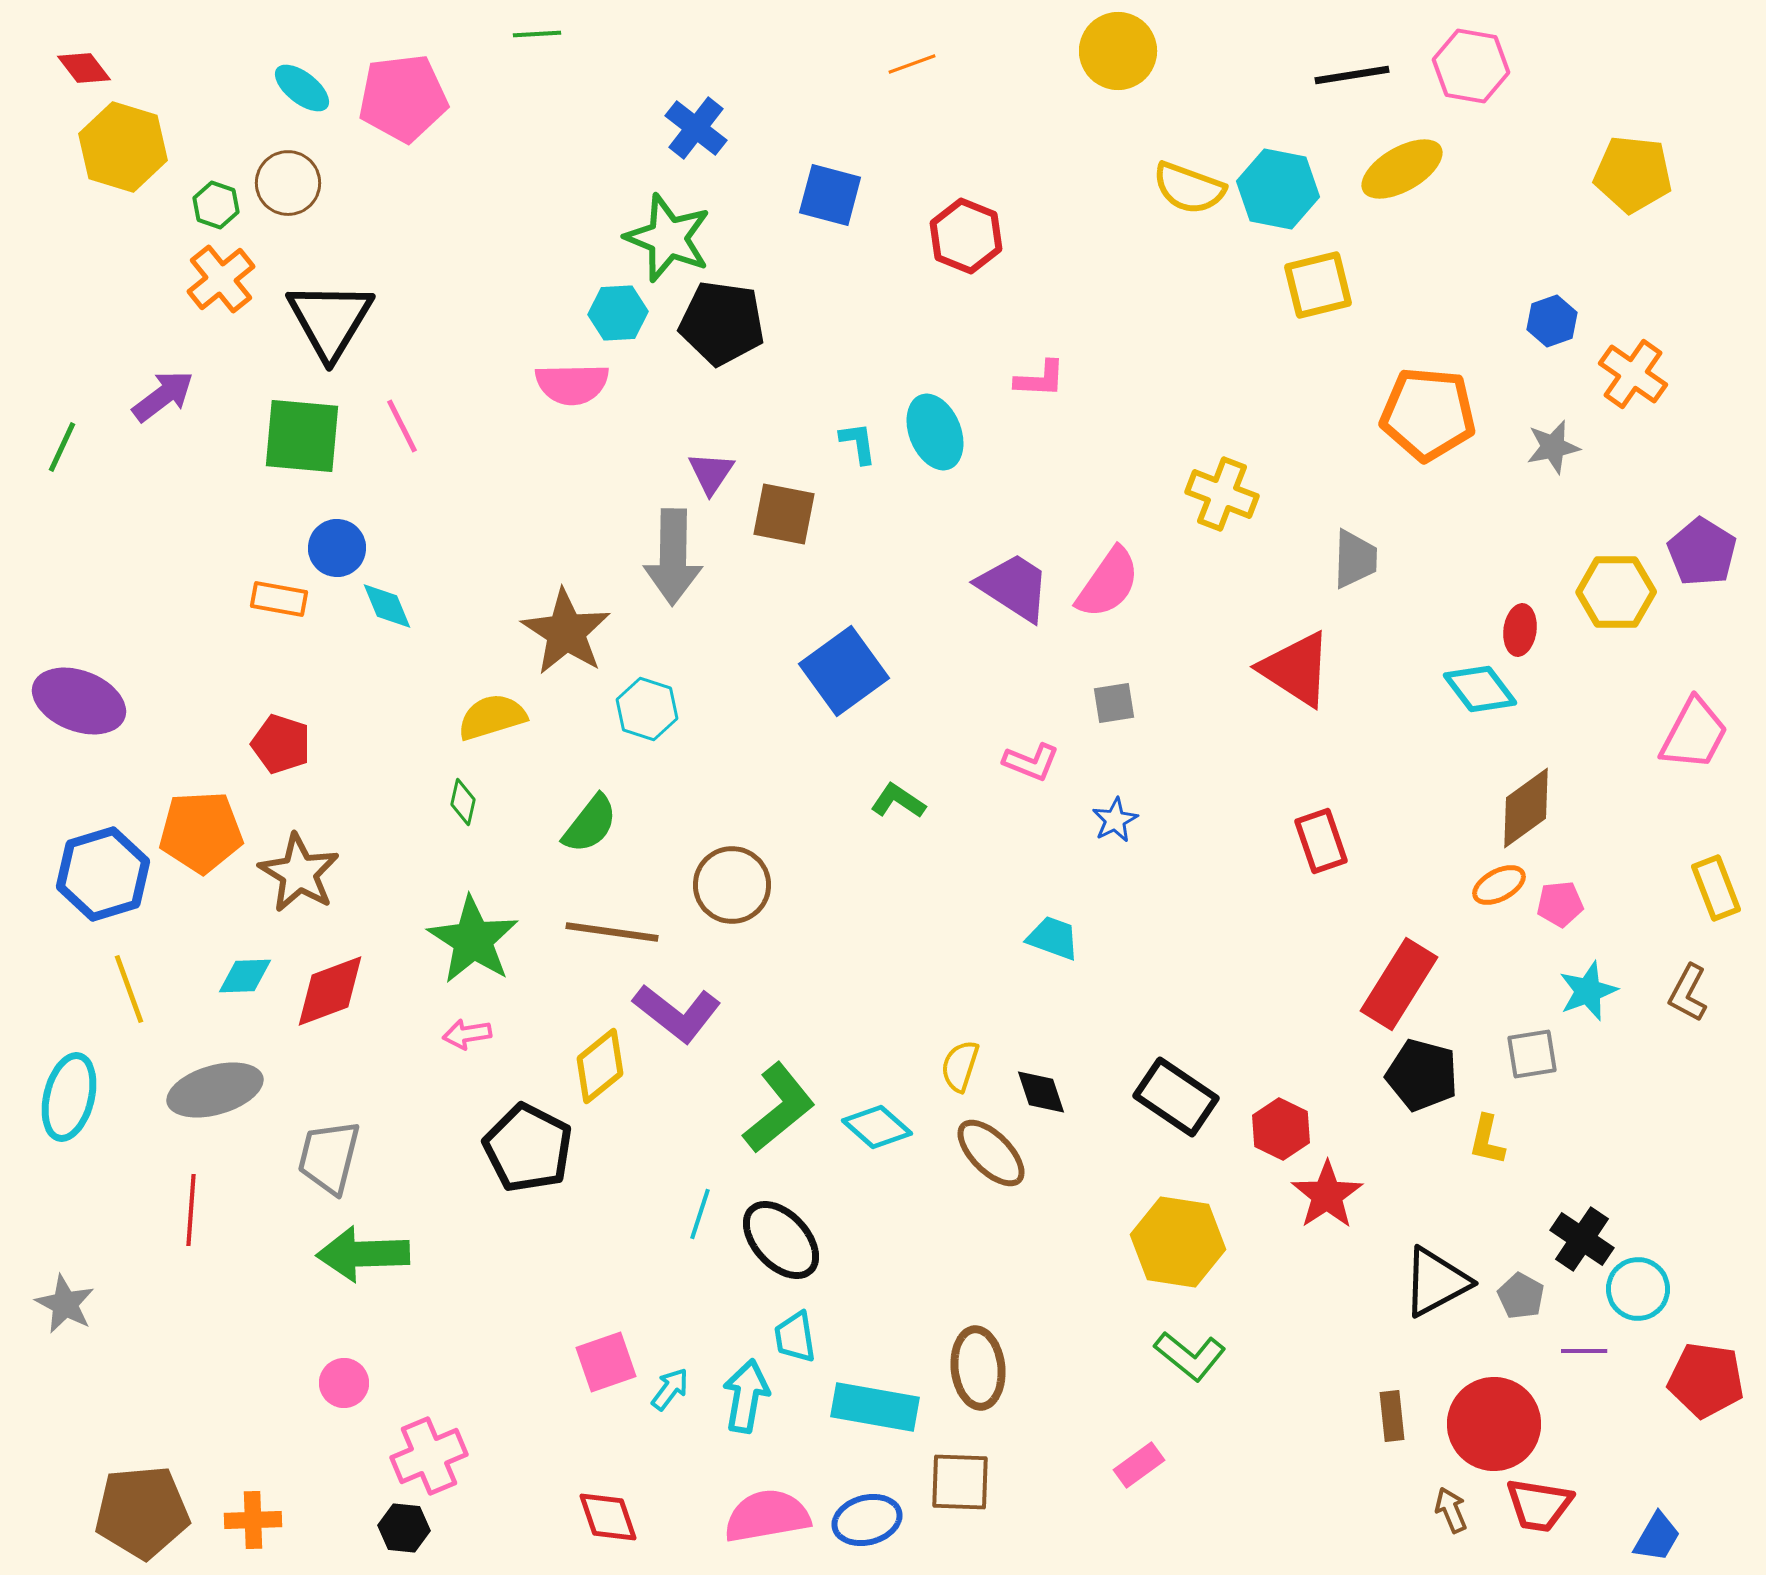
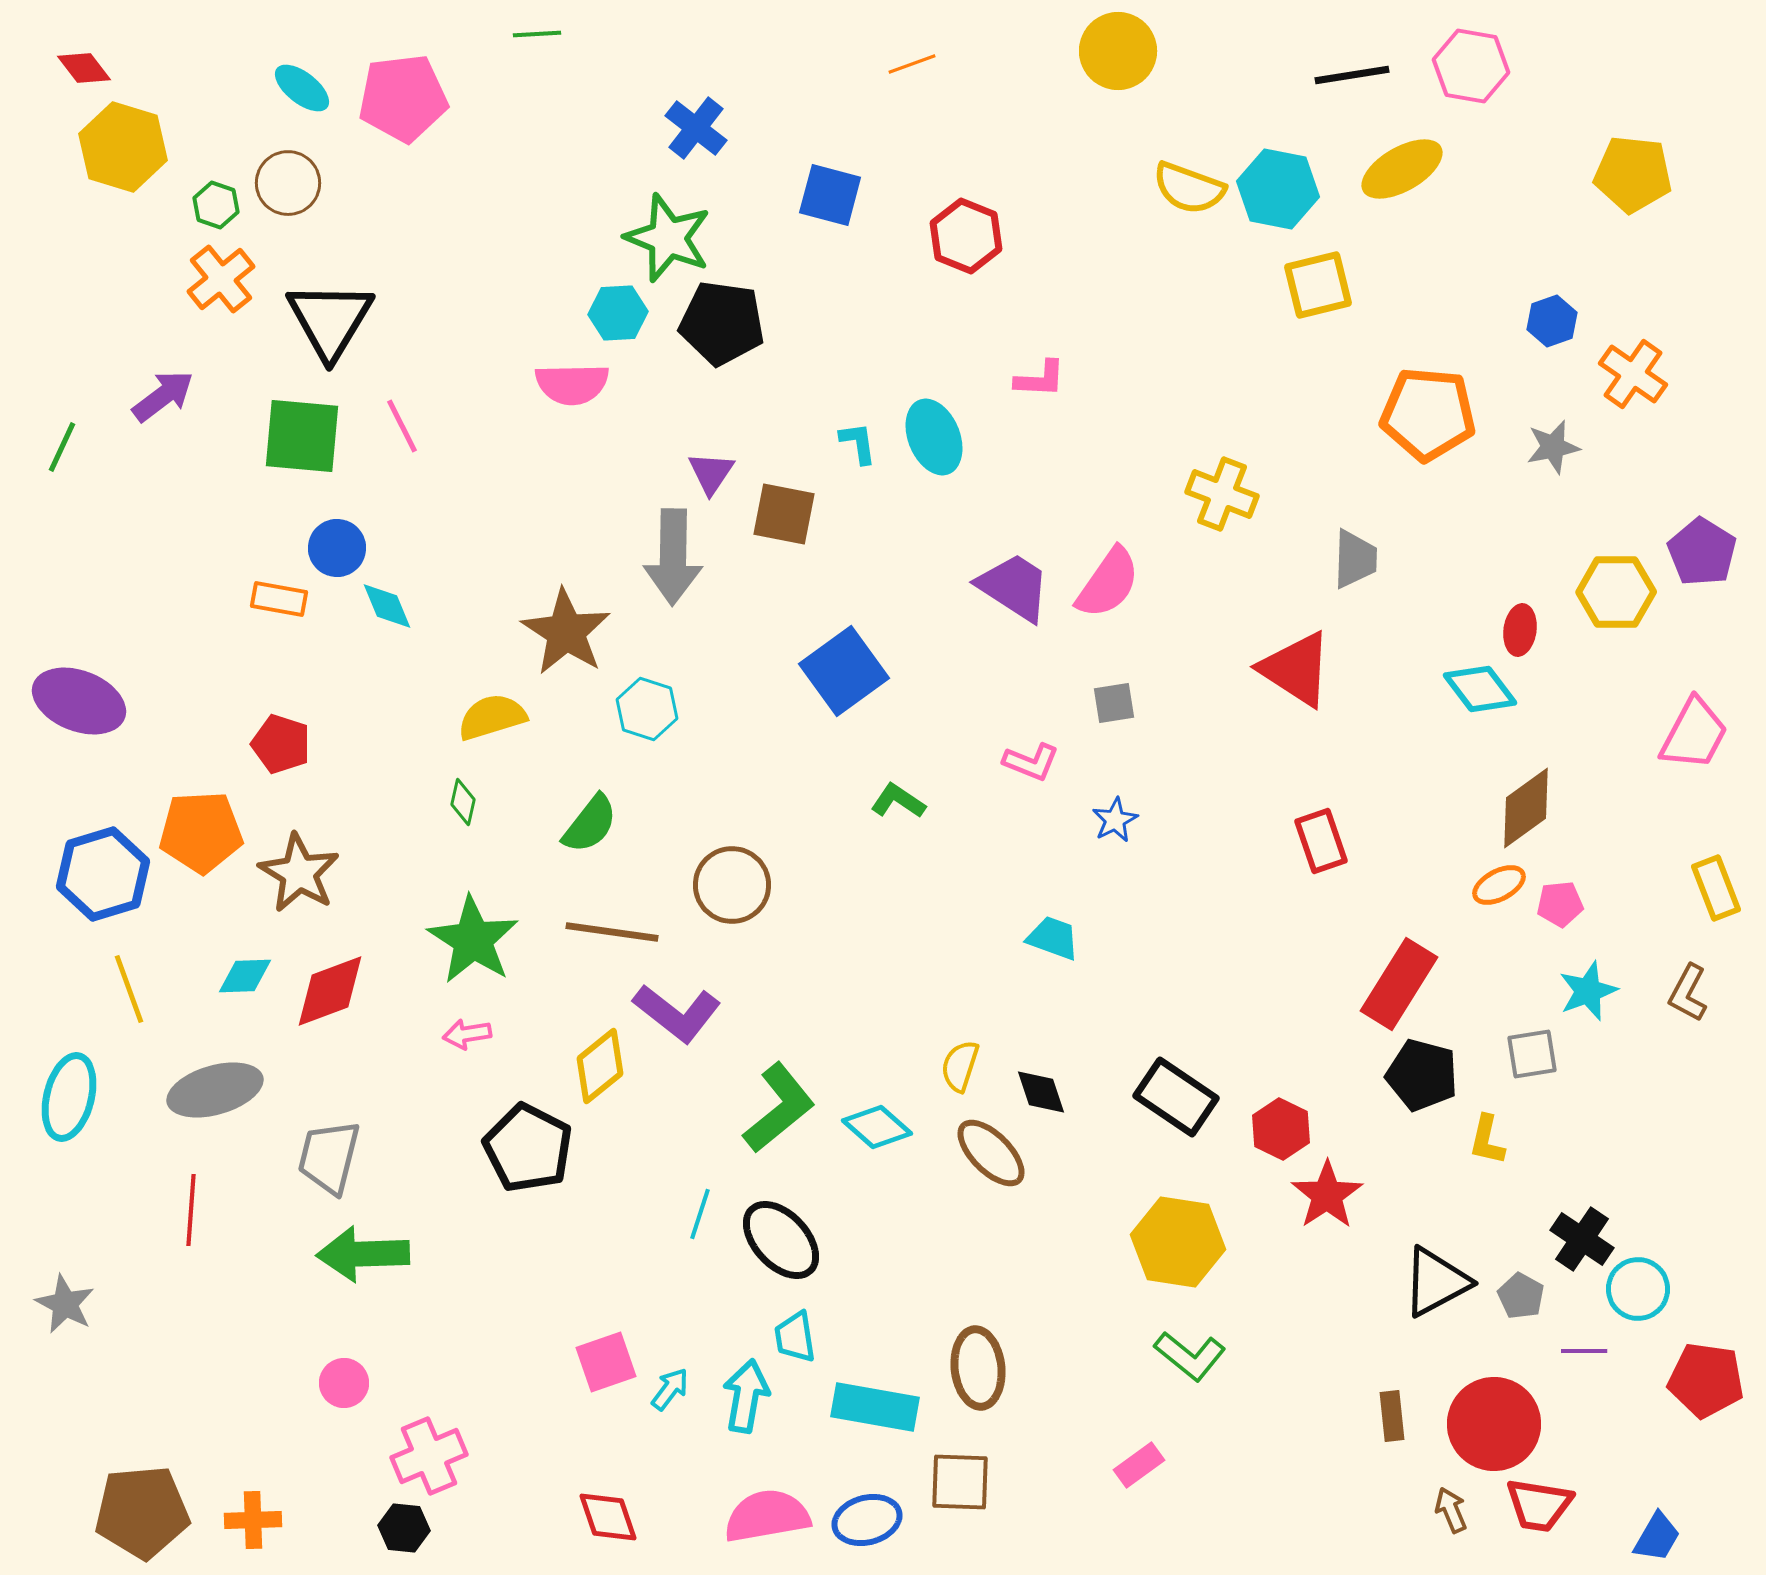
cyan ellipse at (935, 432): moved 1 px left, 5 px down
